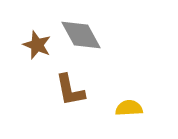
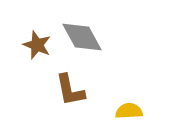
gray diamond: moved 1 px right, 2 px down
yellow semicircle: moved 3 px down
